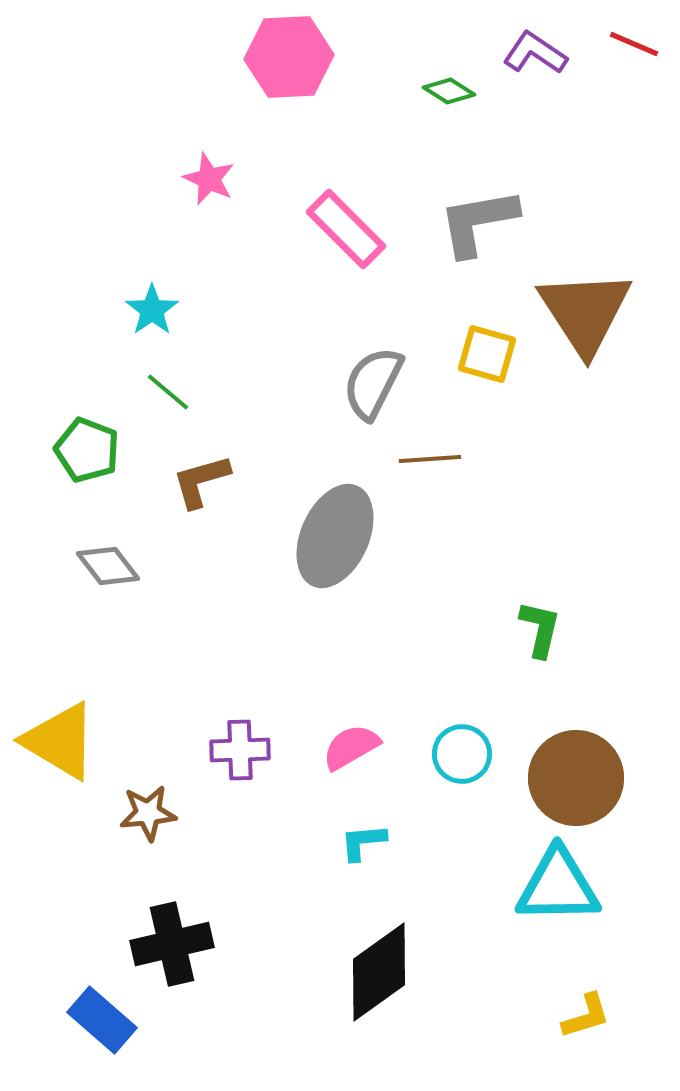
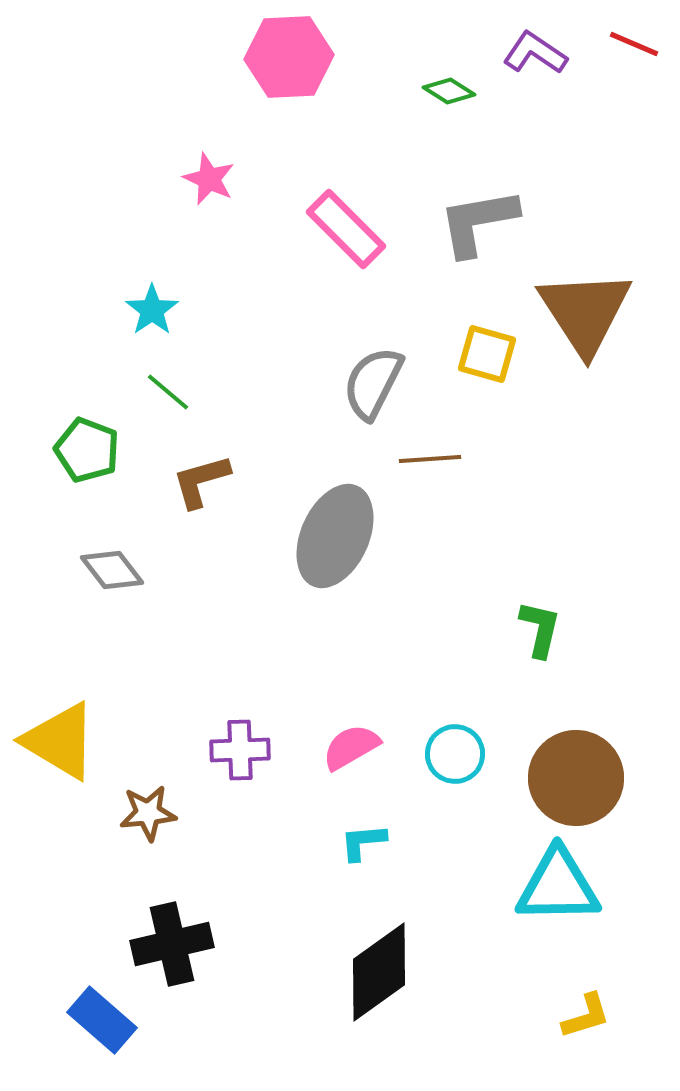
gray diamond: moved 4 px right, 4 px down
cyan circle: moved 7 px left
